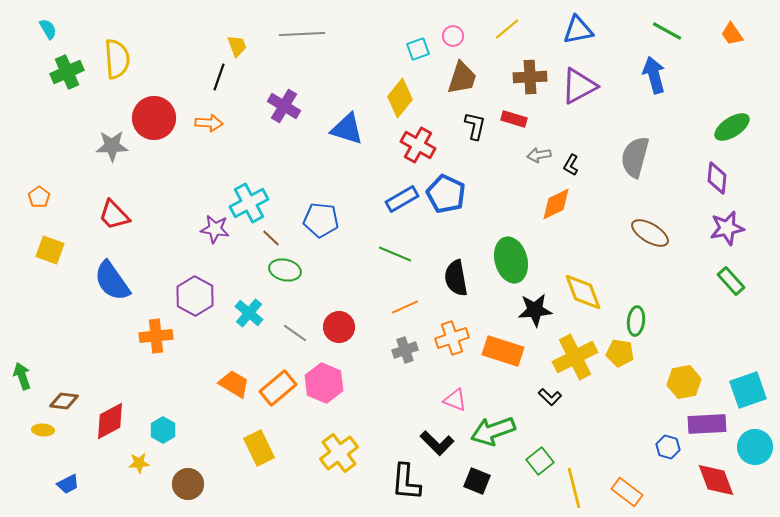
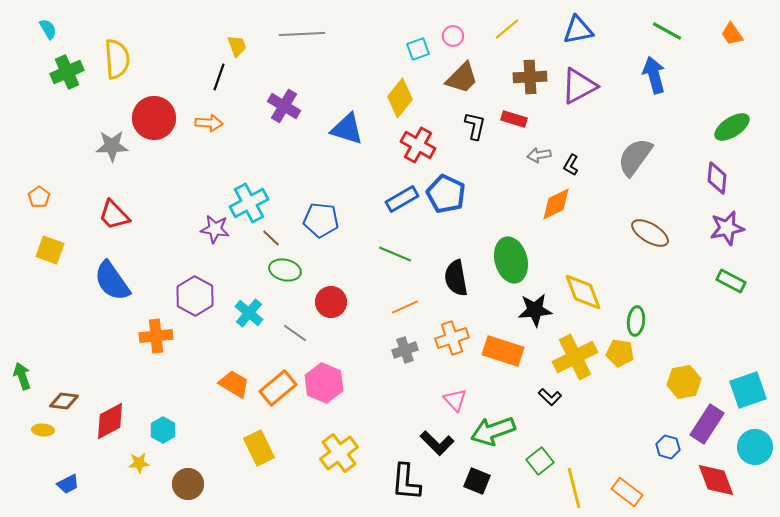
brown trapezoid at (462, 78): rotated 27 degrees clockwise
gray semicircle at (635, 157): rotated 21 degrees clockwise
green rectangle at (731, 281): rotated 20 degrees counterclockwise
red circle at (339, 327): moved 8 px left, 25 px up
pink triangle at (455, 400): rotated 25 degrees clockwise
purple rectangle at (707, 424): rotated 54 degrees counterclockwise
